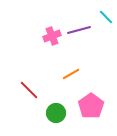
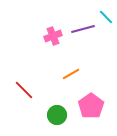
purple line: moved 4 px right, 1 px up
pink cross: moved 1 px right
red line: moved 5 px left
green circle: moved 1 px right, 2 px down
